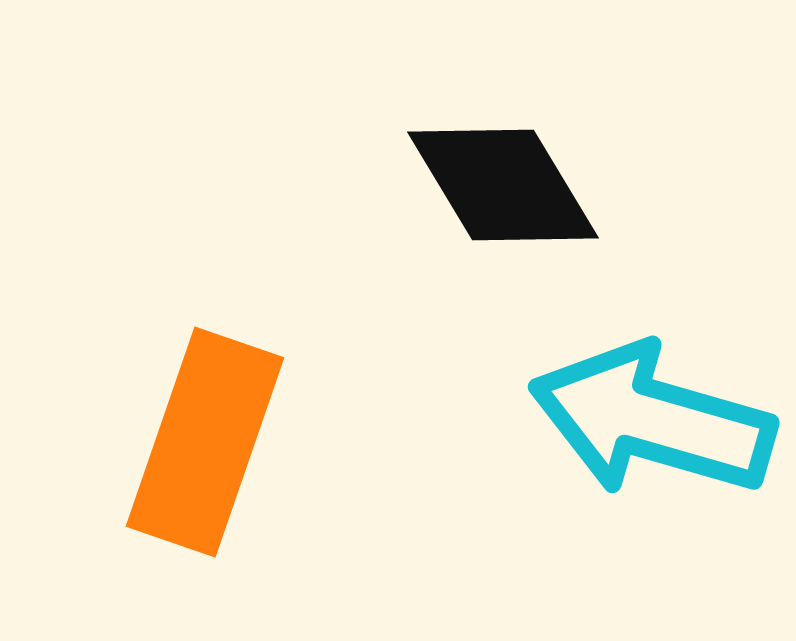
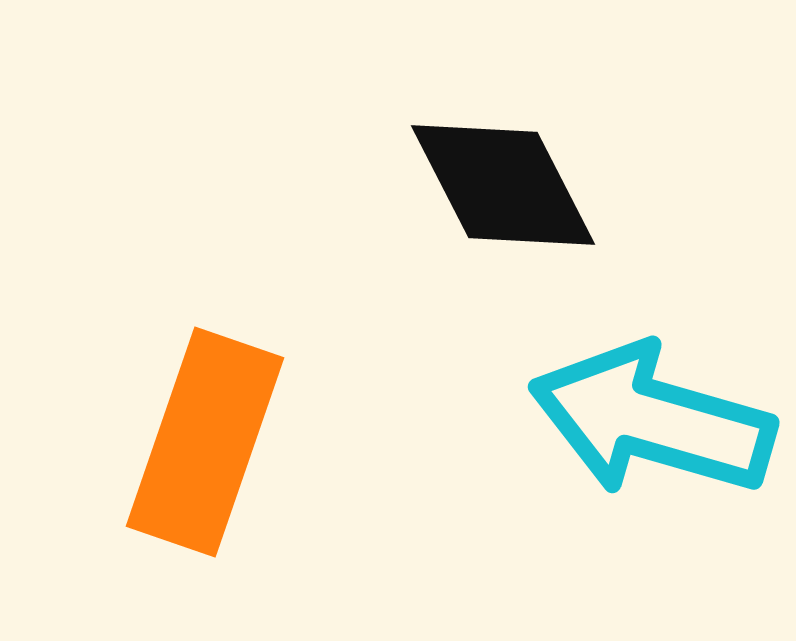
black diamond: rotated 4 degrees clockwise
